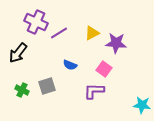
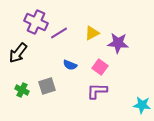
purple star: moved 2 px right
pink square: moved 4 px left, 2 px up
purple L-shape: moved 3 px right
